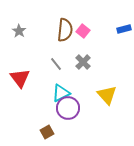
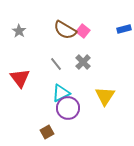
brown semicircle: rotated 115 degrees clockwise
yellow triangle: moved 2 px left, 1 px down; rotated 15 degrees clockwise
